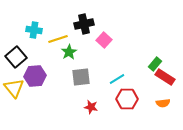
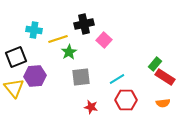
black square: rotated 20 degrees clockwise
red hexagon: moved 1 px left, 1 px down
